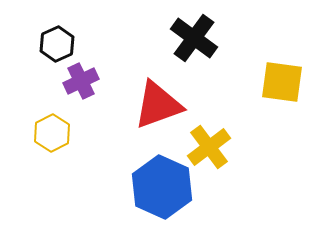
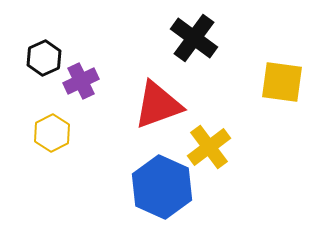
black hexagon: moved 13 px left, 14 px down
